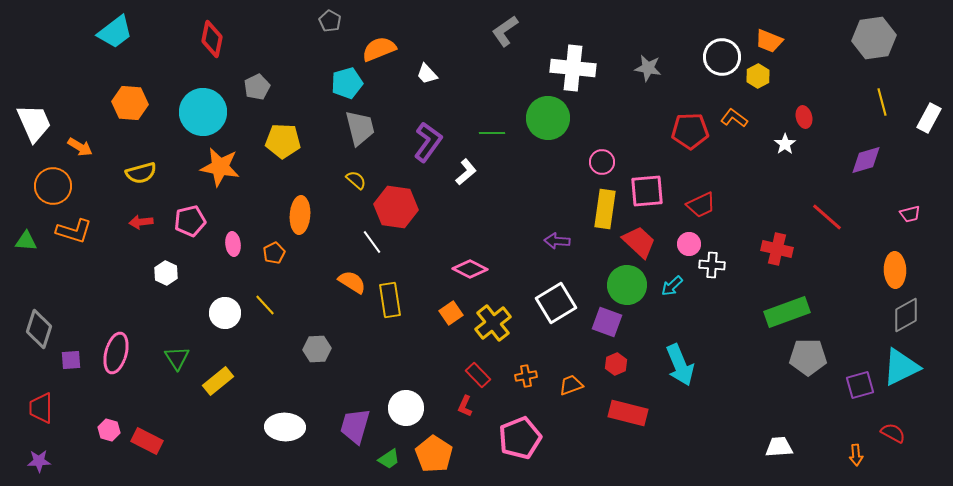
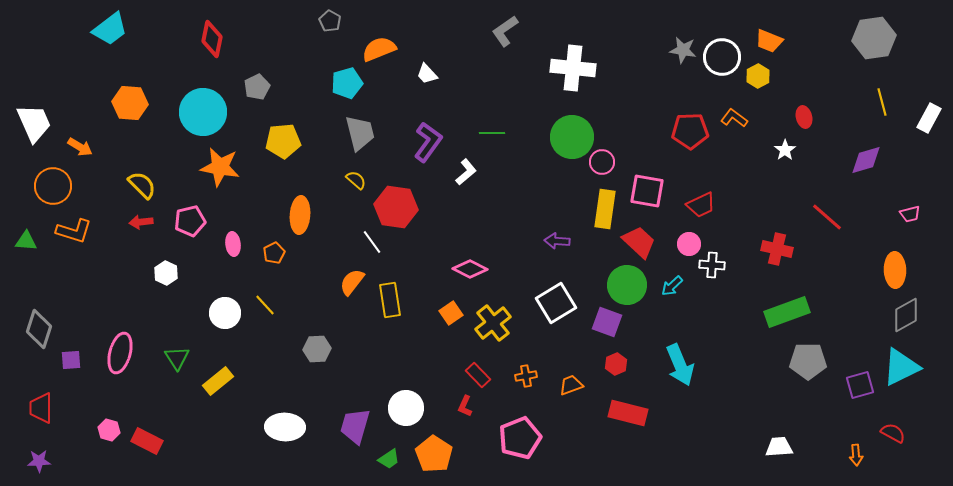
cyan trapezoid at (115, 32): moved 5 px left, 3 px up
gray star at (648, 68): moved 35 px right, 18 px up
green circle at (548, 118): moved 24 px right, 19 px down
gray trapezoid at (360, 128): moved 5 px down
yellow pentagon at (283, 141): rotated 8 degrees counterclockwise
white star at (785, 144): moved 6 px down
yellow semicircle at (141, 173): moved 1 px right, 12 px down; rotated 120 degrees counterclockwise
pink square at (647, 191): rotated 15 degrees clockwise
orange semicircle at (352, 282): rotated 84 degrees counterclockwise
pink ellipse at (116, 353): moved 4 px right
gray pentagon at (808, 357): moved 4 px down
